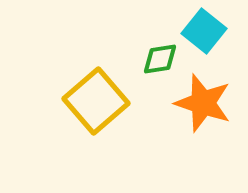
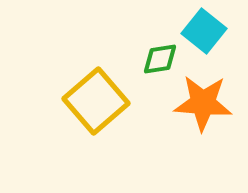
orange star: rotated 14 degrees counterclockwise
